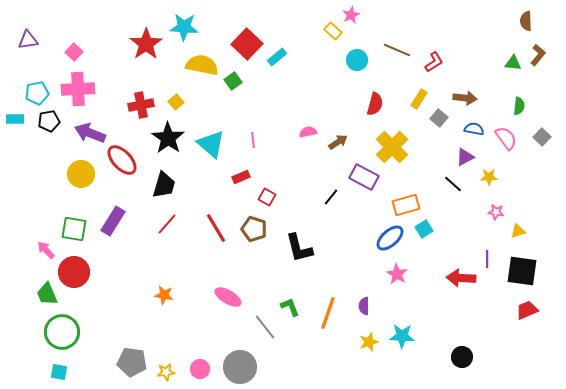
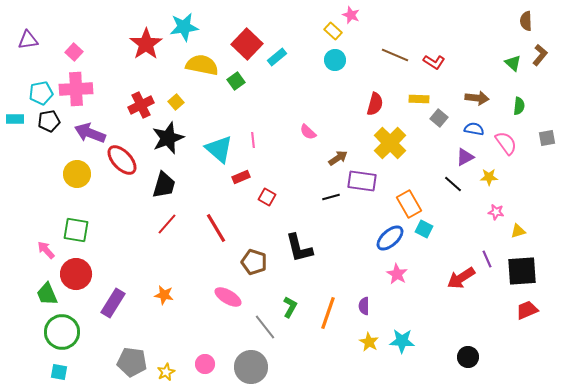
pink star at (351, 15): rotated 24 degrees counterclockwise
cyan star at (184, 27): rotated 12 degrees counterclockwise
brown line at (397, 50): moved 2 px left, 5 px down
brown L-shape at (538, 55): moved 2 px right
cyan circle at (357, 60): moved 22 px left
red L-shape at (434, 62): rotated 65 degrees clockwise
green triangle at (513, 63): rotated 36 degrees clockwise
green square at (233, 81): moved 3 px right
pink cross at (78, 89): moved 2 px left
cyan pentagon at (37, 93): moved 4 px right
brown arrow at (465, 98): moved 12 px right
yellow rectangle at (419, 99): rotated 60 degrees clockwise
red cross at (141, 105): rotated 15 degrees counterclockwise
pink semicircle at (308, 132): rotated 126 degrees counterclockwise
gray square at (542, 137): moved 5 px right, 1 px down; rotated 36 degrees clockwise
black star at (168, 138): rotated 16 degrees clockwise
pink semicircle at (506, 138): moved 5 px down
brown arrow at (338, 142): moved 16 px down
cyan triangle at (211, 144): moved 8 px right, 5 px down
yellow cross at (392, 147): moved 2 px left, 4 px up
yellow circle at (81, 174): moved 4 px left
purple rectangle at (364, 177): moved 2 px left, 4 px down; rotated 20 degrees counterclockwise
black line at (331, 197): rotated 36 degrees clockwise
orange rectangle at (406, 205): moved 3 px right, 1 px up; rotated 76 degrees clockwise
purple rectangle at (113, 221): moved 82 px down
green square at (74, 229): moved 2 px right, 1 px down
brown pentagon at (254, 229): moved 33 px down
cyan square at (424, 229): rotated 30 degrees counterclockwise
purple line at (487, 259): rotated 24 degrees counterclockwise
black square at (522, 271): rotated 12 degrees counterclockwise
red circle at (74, 272): moved 2 px right, 2 px down
red arrow at (461, 278): rotated 36 degrees counterclockwise
green L-shape at (290, 307): rotated 50 degrees clockwise
cyan star at (402, 336): moved 5 px down
yellow star at (369, 342): rotated 24 degrees counterclockwise
black circle at (462, 357): moved 6 px right
gray circle at (240, 367): moved 11 px right
pink circle at (200, 369): moved 5 px right, 5 px up
yellow star at (166, 372): rotated 18 degrees counterclockwise
